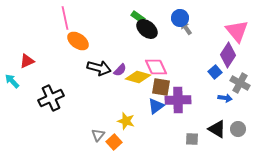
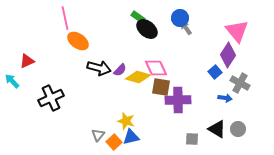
pink diamond: moved 1 px down
blue triangle: moved 25 px left, 31 px down; rotated 24 degrees clockwise
